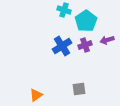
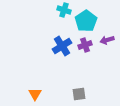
gray square: moved 5 px down
orange triangle: moved 1 px left, 1 px up; rotated 24 degrees counterclockwise
